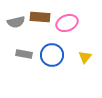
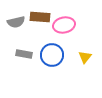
pink ellipse: moved 3 px left, 2 px down; rotated 10 degrees clockwise
